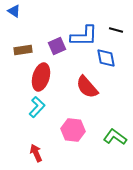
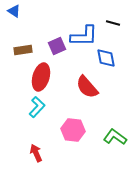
black line: moved 3 px left, 7 px up
